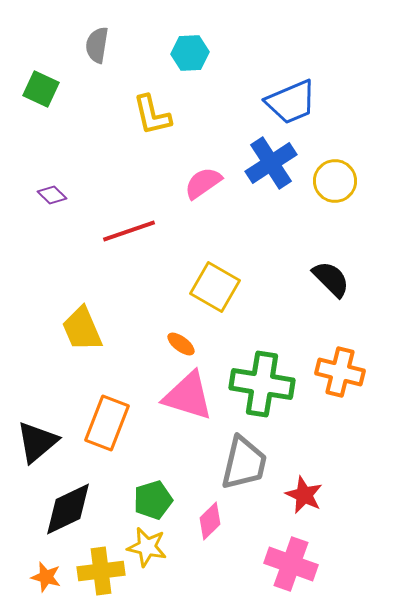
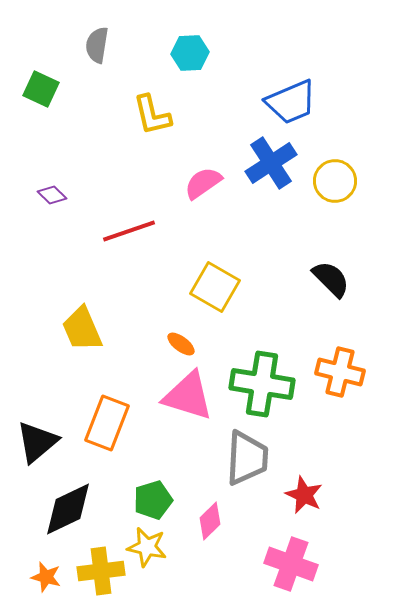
gray trapezoid: moved 3 px right, 5 px up; rotated 10 degrees counterclockwise
